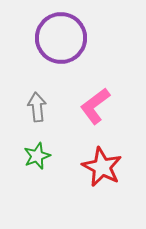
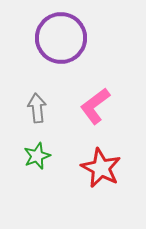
gray arrow: moved 1 px down
red star: moved 1 px left, 1 px down
